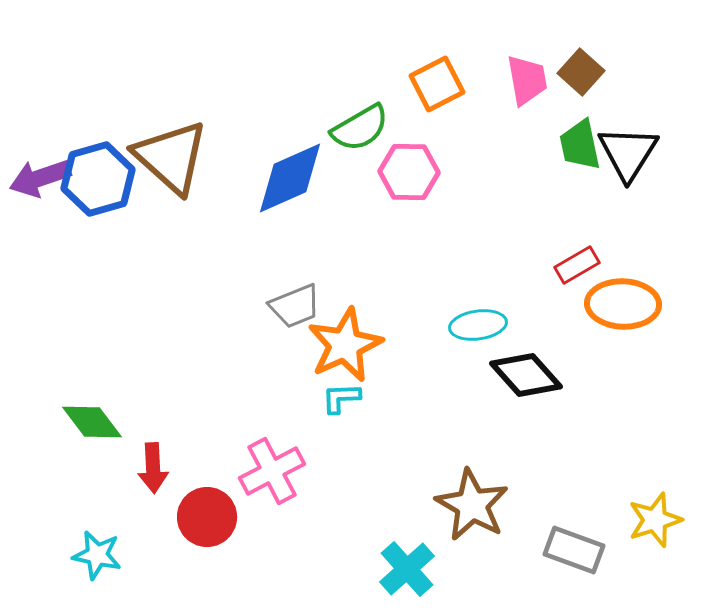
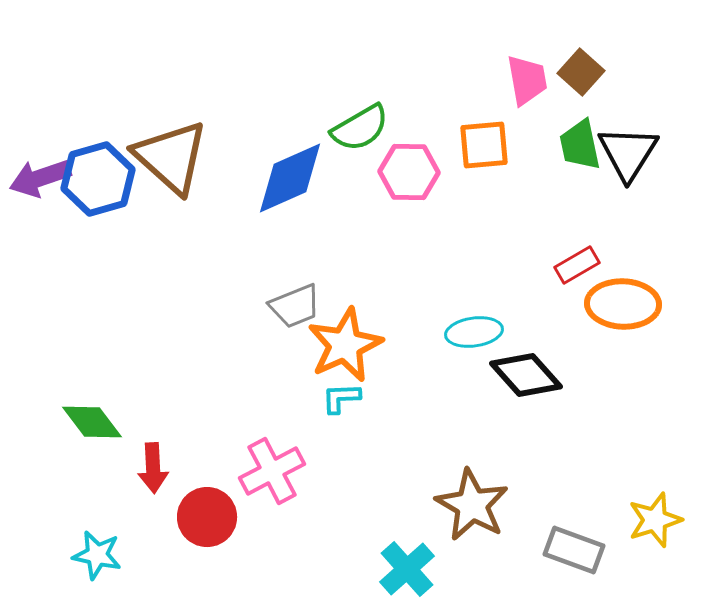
orange square: moved 47 px right, 61 px down; rotated 22 degrees clockwise
cyan ellipse: moved 4 px left, 7 px down
